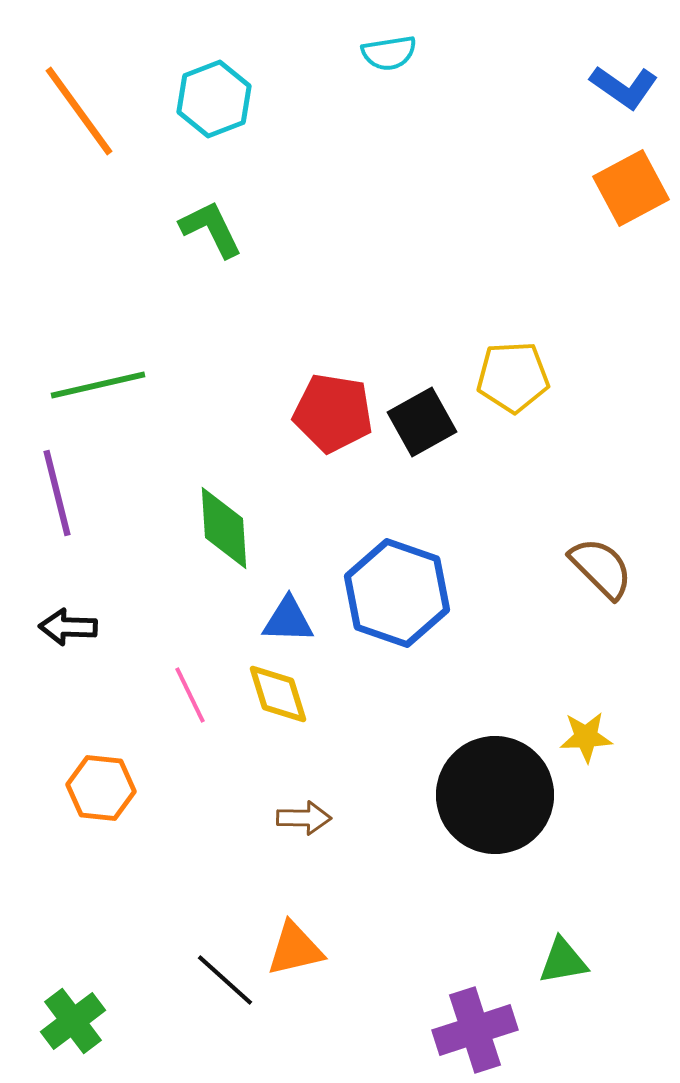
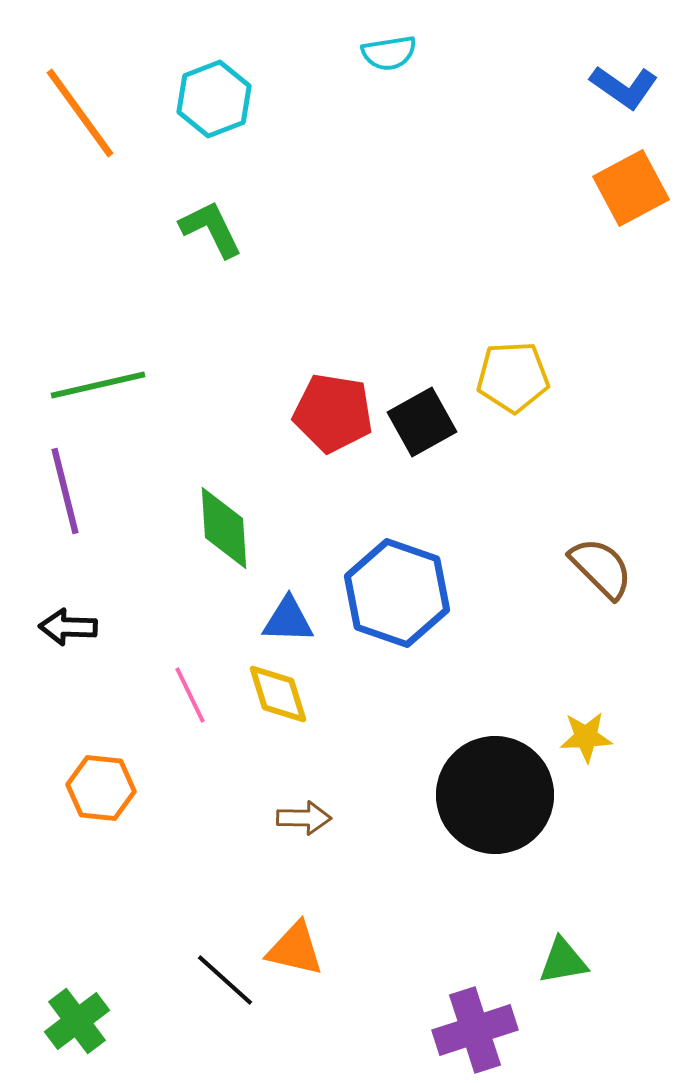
orange line: moved 1 px right, 2 px down
purple line: moved 8 px right, 2 px up
orange triangle: rotated 26 degrees clockwise
green cross: moved 4 px right
